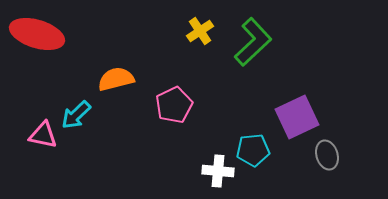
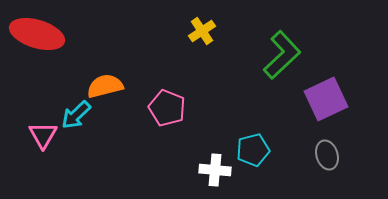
yellow cross: moved 2 px right
green L-shape: moved 29 px right, 13 px down
orange semicircle: moved 11 px left, 7 px down
pink pentagon: moved 7 px left, 3 px down; rotated 24 degrees counterclockwise
purple square: moved 29 px right, 18 px up
pink triangle: rotated 48 degrees clockwise
cyan pentagon: rotated 8 degrees counterclockwise
white cross: moved 3 px left, 1 px up
